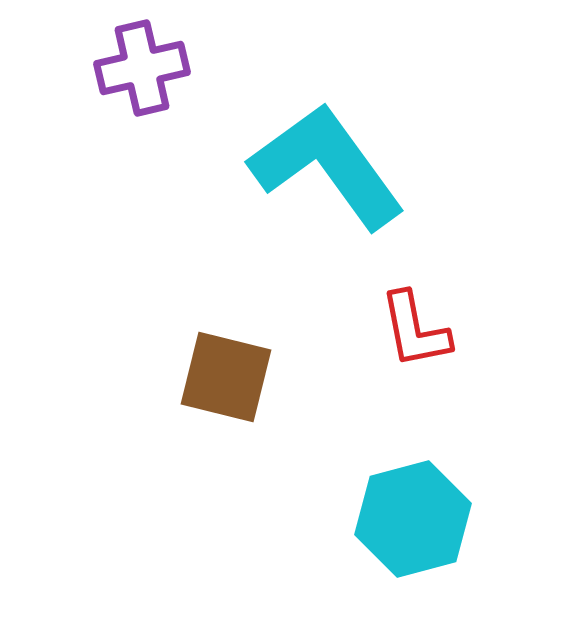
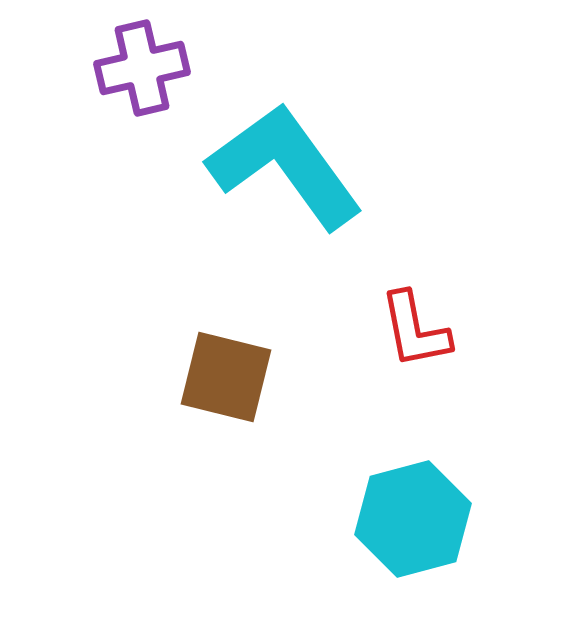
cyan L-shape: moved 42 px left
